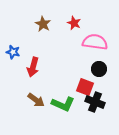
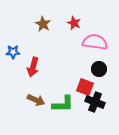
blue star: rotated 16 degrees counterclockwise
brown arrow: rotated 12 degrees counterclockwise
green L-shape: rotated 25 degrees counterclockwise
